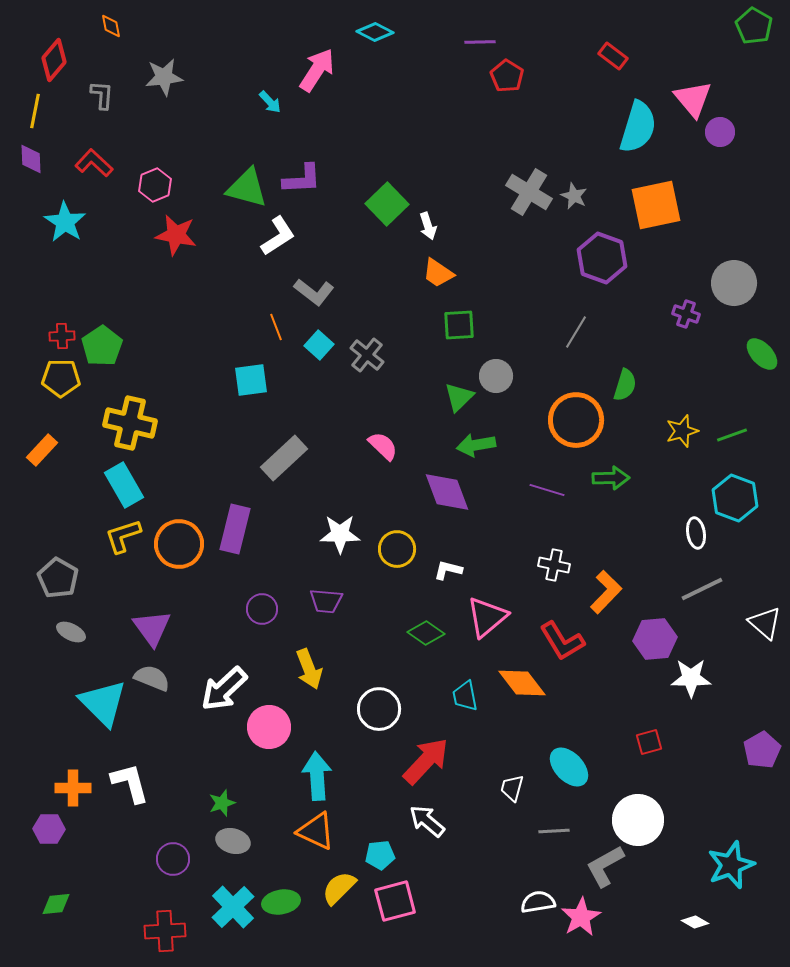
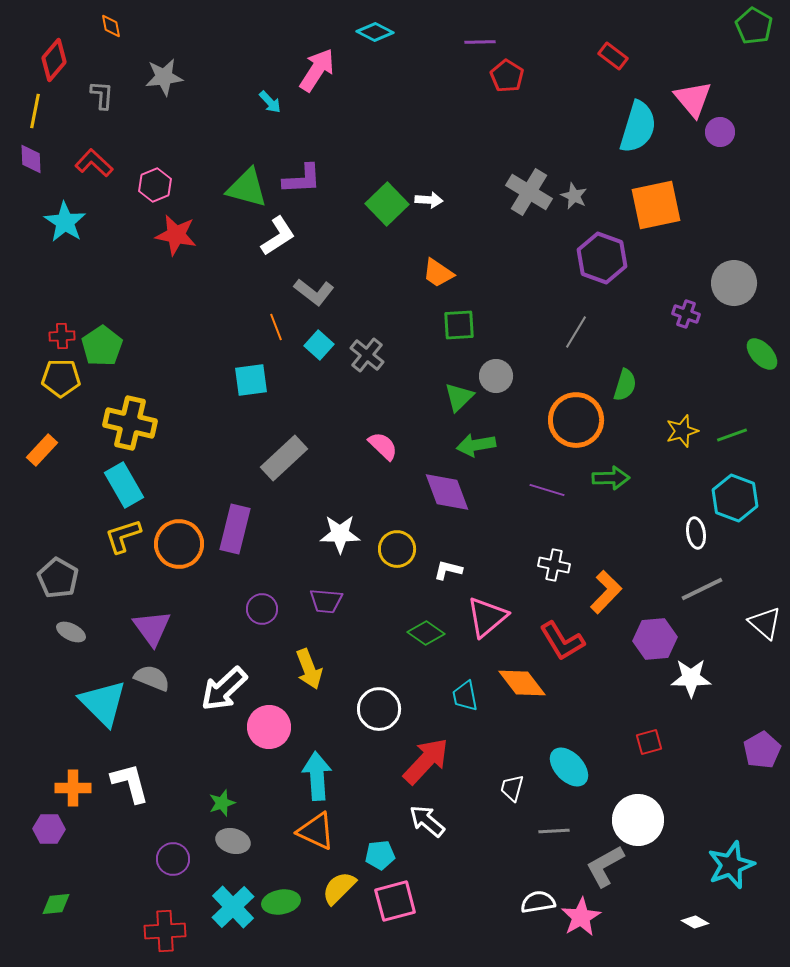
white arrow at (428, 226): moved 1 px right, 26 px up; rotated 68 degrees counterclockwise
